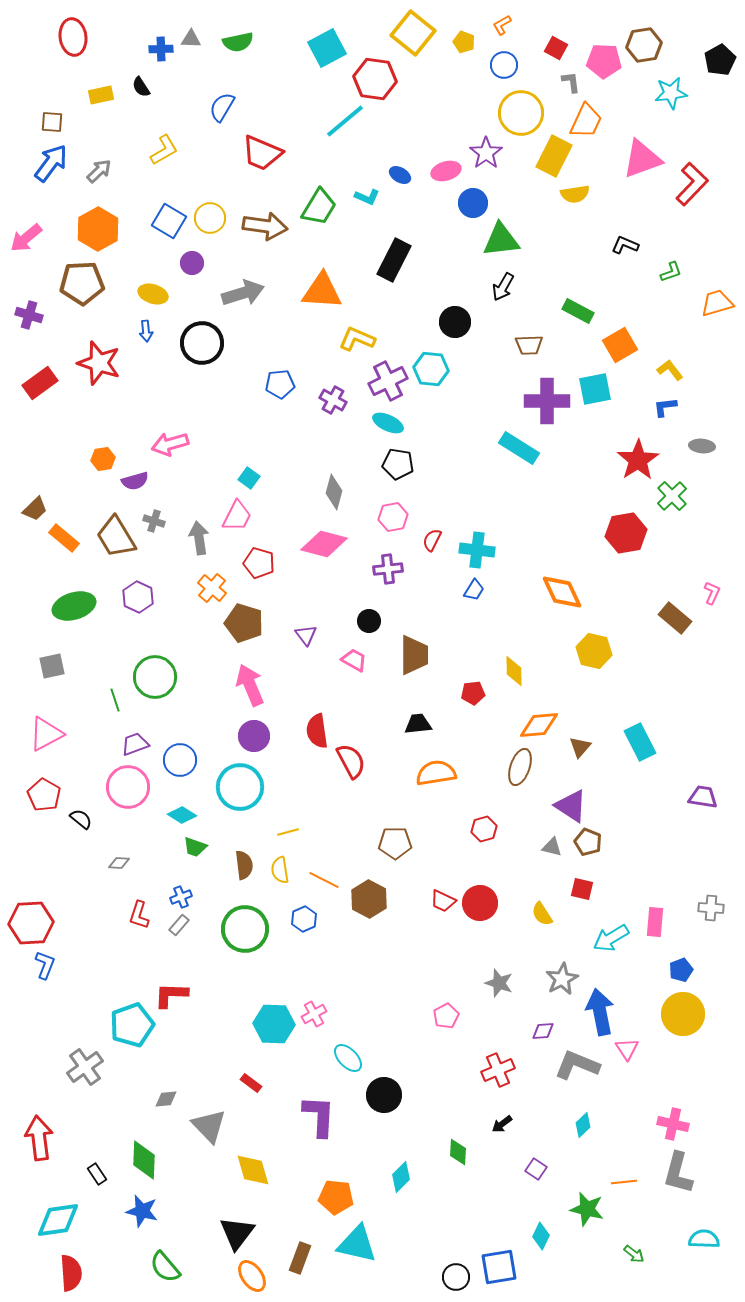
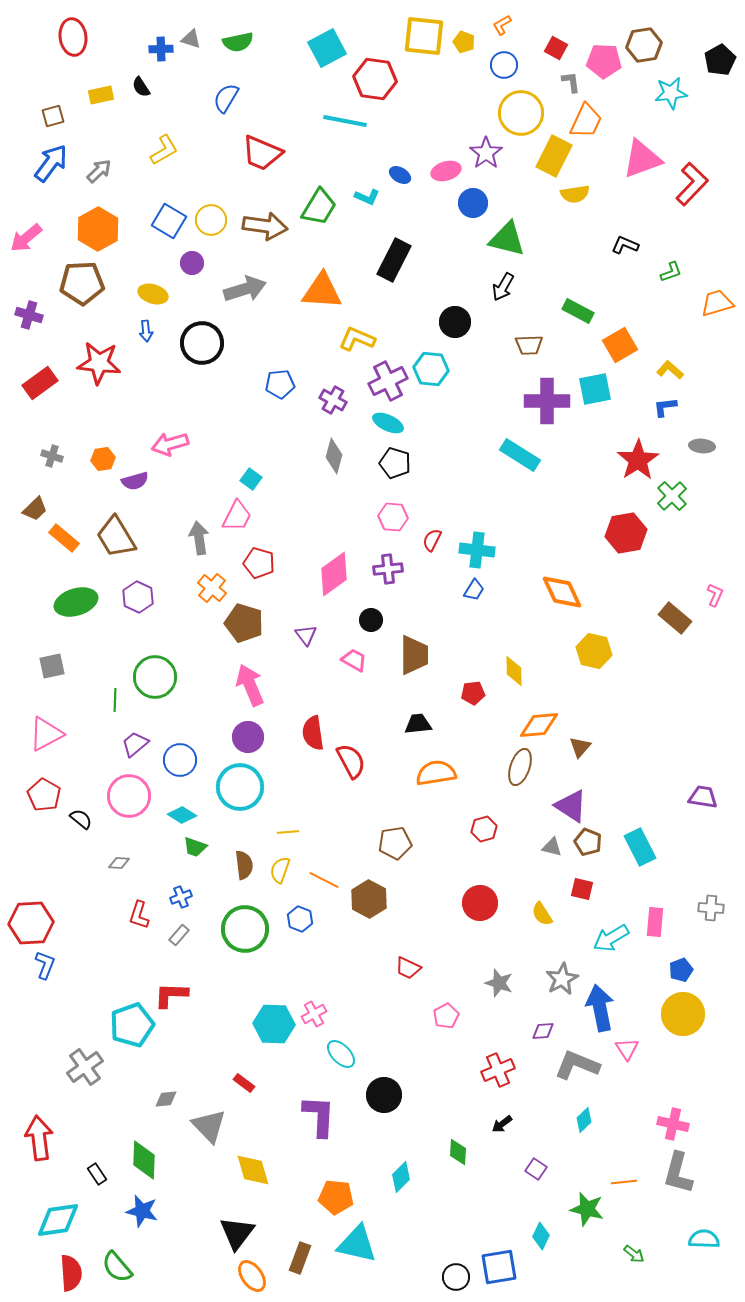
yellow square at (413, 33): moved 11 px right, 3 px down; rotated 33 degrees counterclockwise
gray triangle at (191, 39): rotated 15 degrees clockwise
blue semicircle at (222, 107): moved 4 px right, 9 px up
cyan line at (345, 121): rotated 51 degrees clockwise
brown square at (52, 122): moved 1 px right, 6 px up; rotated 20 degrees counterclockwise
yellow circle at (210, 218): moved 1 px right, 2 px down
green triangle at (501, 240): moved 6 px right, 1 px up; rotated 21 degrees clockwise
gray arrow at (243, 293): moved 2 px right, 4 px up
red star at (99, 363): rotated 12 degrees counterclockwise
yellow L-shape at (670, 370): rotated 12 degrees counterclockwise
cyan rectangle at (519, 448): moved 1 px right, 7 px down
black pentagon at (398, 464): moved 3 px left, 1 px up; rotated 8 degrees clockwise
cyan square at (249, 478): moved 2 px right, 1 px down
gray diamond at (334, 492): moved 36 px up
pink hexagon at (393, 517): rotated 16 degrees clockwise
gray cross at (154, 521): moved 102 px left, 65 px up
pink diamond at (324, 544): moved 10 px right, 30 px down; rotated 51 degrees counterclockwise
pink L-shape at (712, 593): moved 3 px right, 2 px down
green ellipse at (74, 606): moved 2 px right, 4 px up
black circle at (369, 621): moved 2 px right, 1 px up
green line at (115, 700): rotated 20 degrees clockwise
red semicircle at (317, 731): moved 4 px left, 2 px down
purple circle at (254, 736): moved 6 px left, 1 px down
cyan rectangle at (640, 742): moved 105 px down
purple trapezoid at (135, 744): rotated 20 degrees counterclockwise
pink circle at (128, 787): moved 1 px right, 9 px down
yellow line at (288, 832): rotated 10 degrees clockwise
brown pentagon at (395, 843): rotated 8 degrees counterclockwise
yellow semicircle at (280, 870): rotated 28 degrees clockwise
red trapezoid at (443, 901): moved 35 px left, 67 px down
blue hexagon at (304, 919): moved 4 px left; rotated 15 degrees counterclockwise
gray rectangle at (179, 925): moved 10 px down
blue arrow at (600, 1012): moved 4 px up
cyan ellipse at (348, 1058): moved 7 px left, 4 px up
red rectangle at (251, 1083): moved 7 px left
cyan diamond at (583, 1125): moved 1 px right, 5 px up
green semicircle at (165, 1267): moved 48 px left
